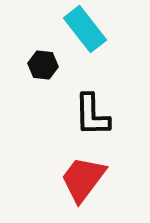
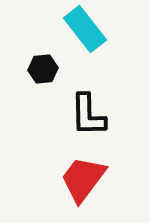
black hexagon: moved 4 px down; rotated 12 degrees counterclockwise
black L-shape: moved 4 px left
